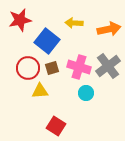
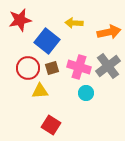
orange arrow: moved 3 px down
red square: moved 5 px left, 1 px up
